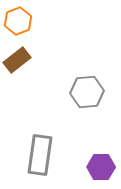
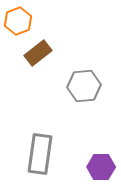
brown rectangle: moved 21 px right, 7 px up
gray hexagon: moved 3 px left, 6 px up
gray rectangle: moved 1 px up
